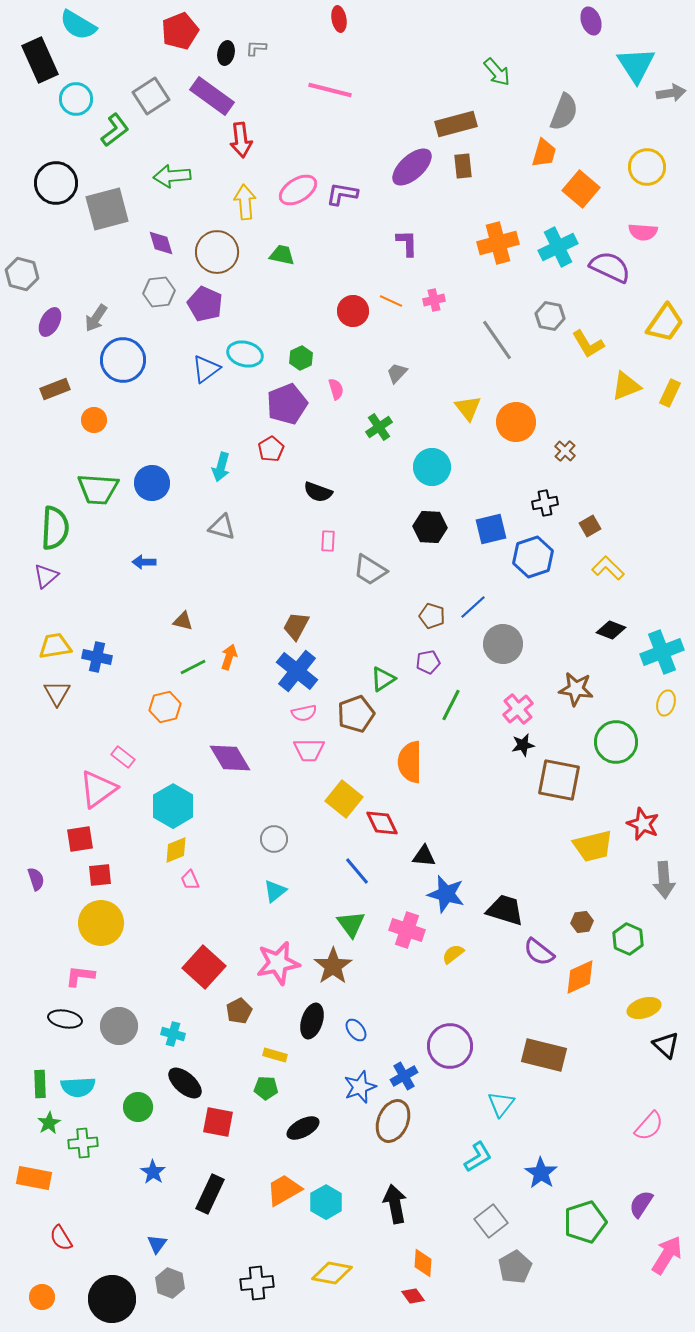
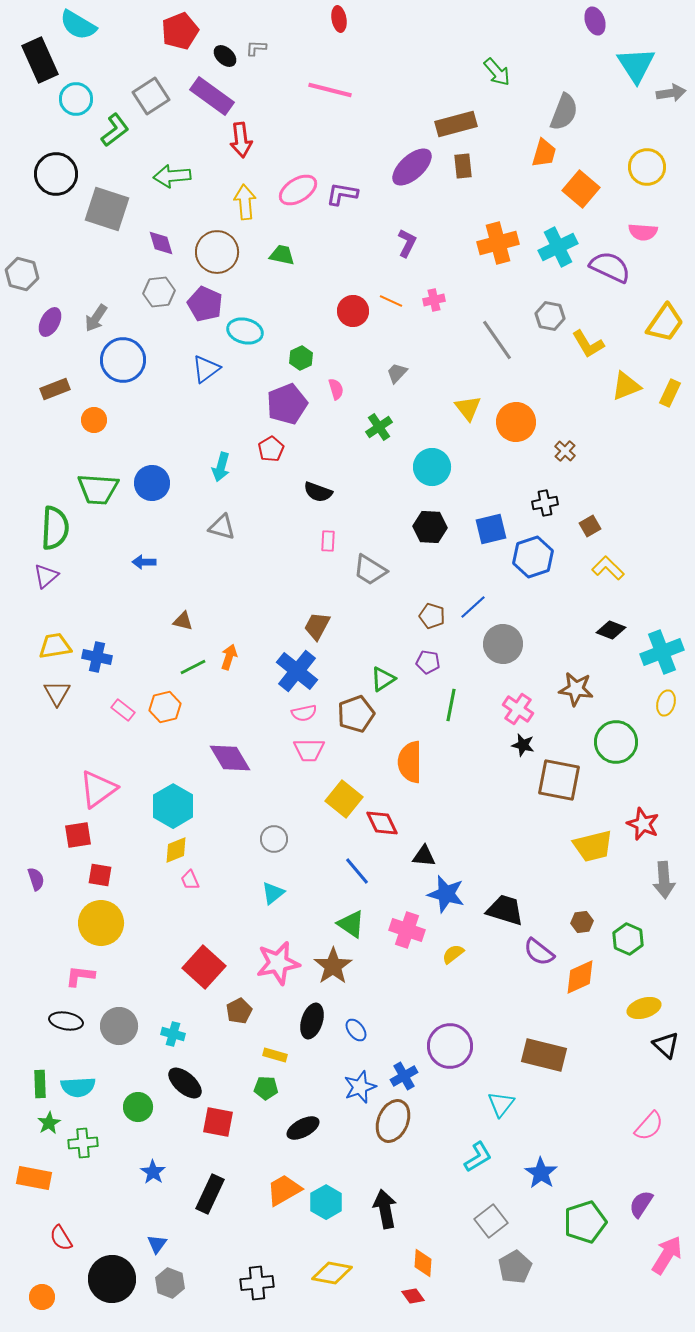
purple ellipse at (591, 21): moved 4 px right
black ellipse at (226, 53): moved 1 px left, 3 px down; rotated 60 degrees counterclockwise
black circle at (56, 183): moved 9 px up
gray square at (107, 209): rotated 33 degrees clockwise
purple L-shape at (407, 243): rotated 28 degrees clockwise
cyan ellipse at (245, 354): moved 23 px up
brown trapezoid at (296, 626): moved 21 px right
purple pentagon at (428, 662): rotated 20 degrees clockwise
green line at (451, 705): rotated 16 degrees counterclockwise
pink cross at (518, 709): rotated 16 degrees counterclockwise
black star at (523, 745): rotated 25 degrees clockwise
pink rectangle at (123, 757): moved 47 px up
red square at (80, 839): moved 2 px left, 4 px up
red square at (100, 875): rotated 15 degrees clockwise
cyan triangle at (275, 891): moved 2 px left, 2 px down
green triangle at (351, 924): rotated 20 degrees counterclockwise
black ellipse at (65, 1019): moved 1 px right, 2 px down
black arrow at (395, 1204): moved 10 px left, 5 px down
black circle at (112, 1299): moved 20 px up
